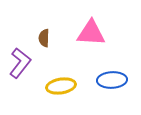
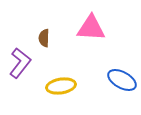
pink triangle: moved 5 px up
blue ellipse: moved 10 px right; rotated 32 degrees clockwise
